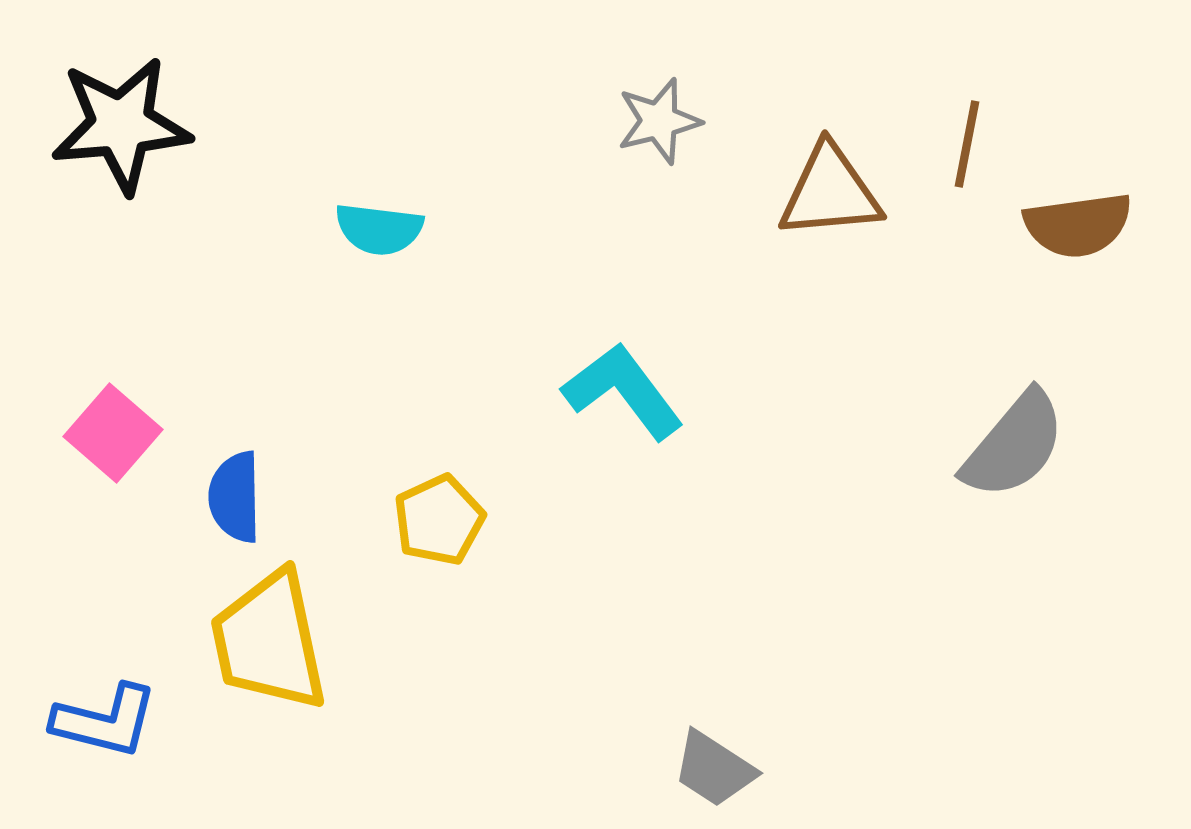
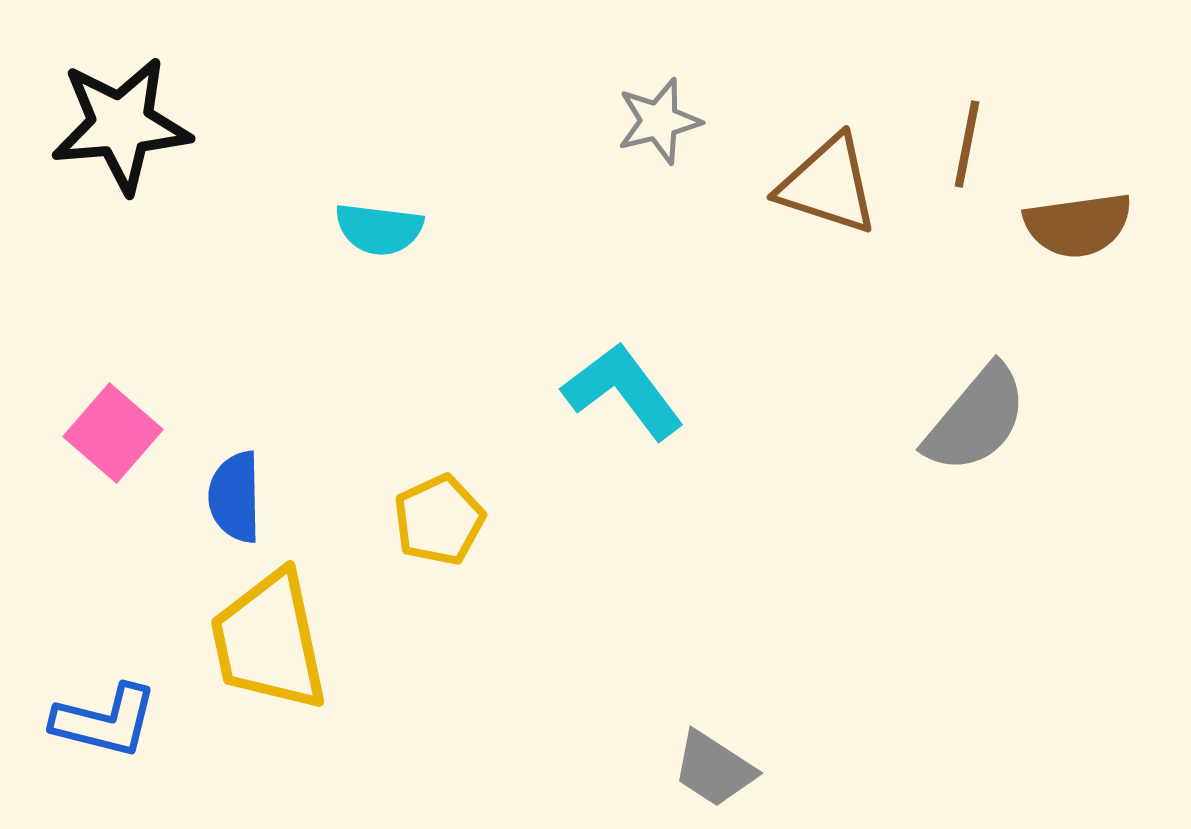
brown triangle: moved 2 px left, 7 px up; rotated 23 degrees clockwise
gray semicircle: moved 38 px left, 26 px up
